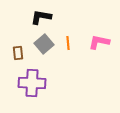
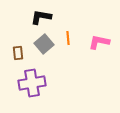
orange line: moved 5 px up
purple cross: rotated 12 degrees counterclockwise
